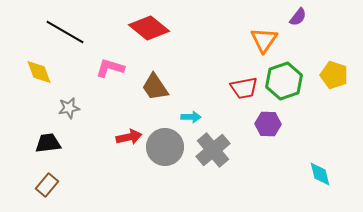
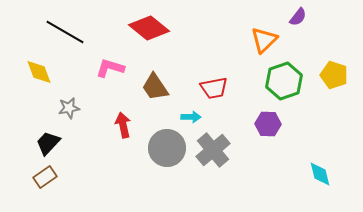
orange triangle: rotated 12 degrees clockwise
red trapezoid: moved 30 px left
red arrow: moved 6 px left, 12 px up; rotated 90 degrees counterclockwise
black trapezoid: rotated 40 degrees counterclockwise
gray circle: moved 2 px right, 1 px down
brown rectangle: moved 2 px left, 8 px up; rotated 15 degrees clockwise
